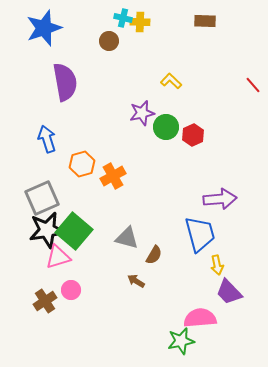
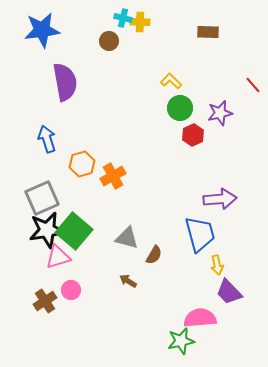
brown rectangle: moved 3 px right, 11 px down
blue star: moved 2 px left, 2 px down; rotated 12 degrees clockwise
purple star: moved 78 px right
green circle: moved 14 px right, 19 px up
brown arrow: moved 8 px left
